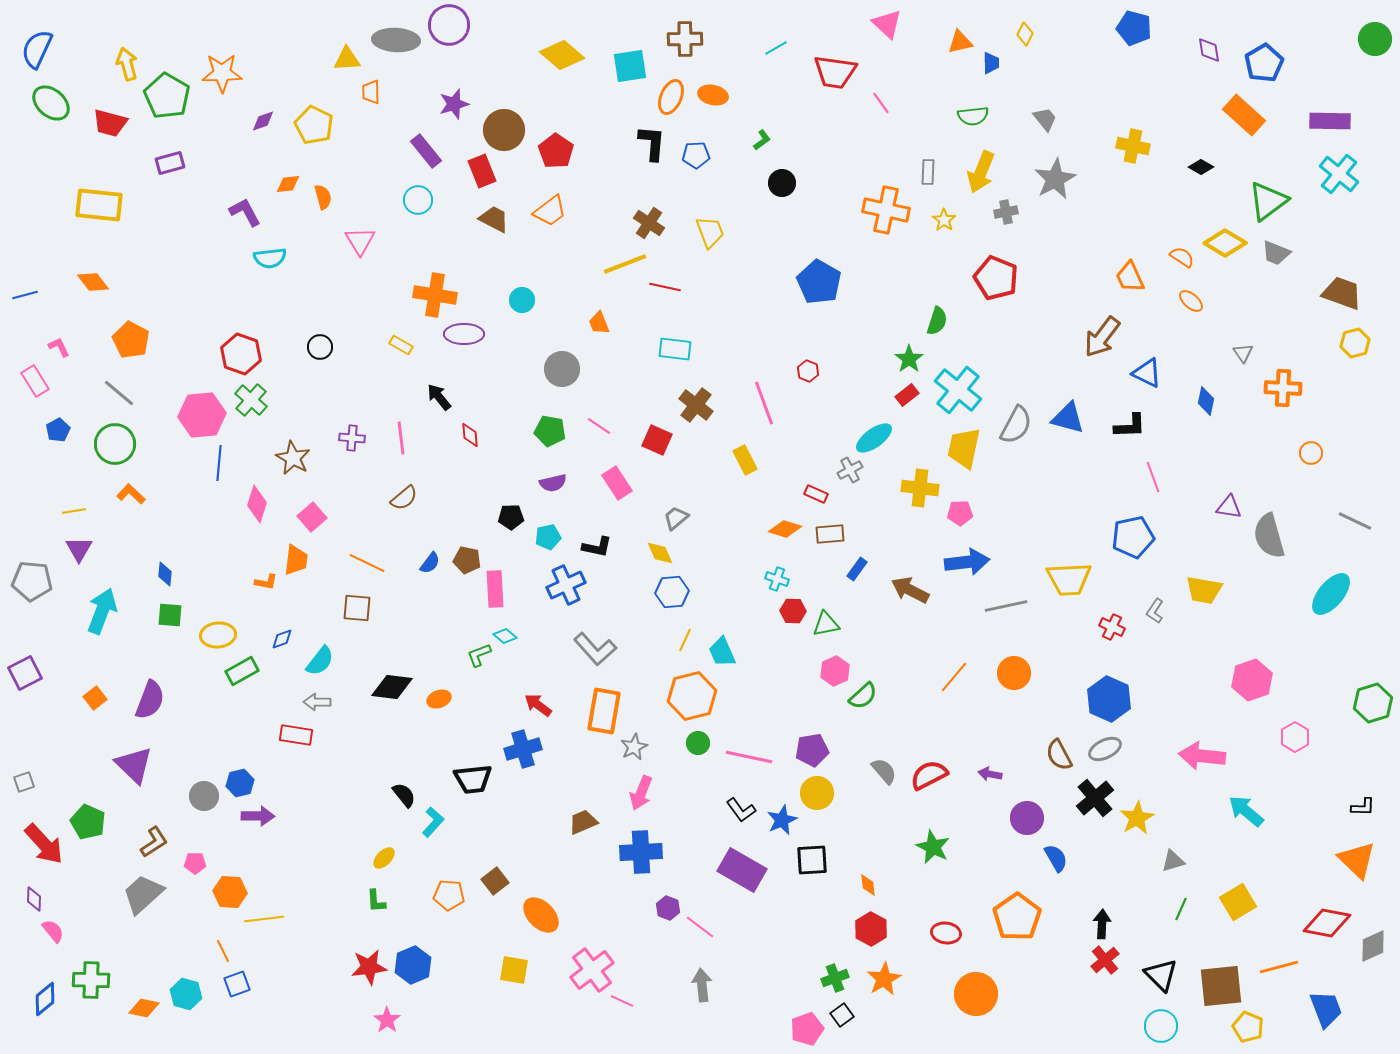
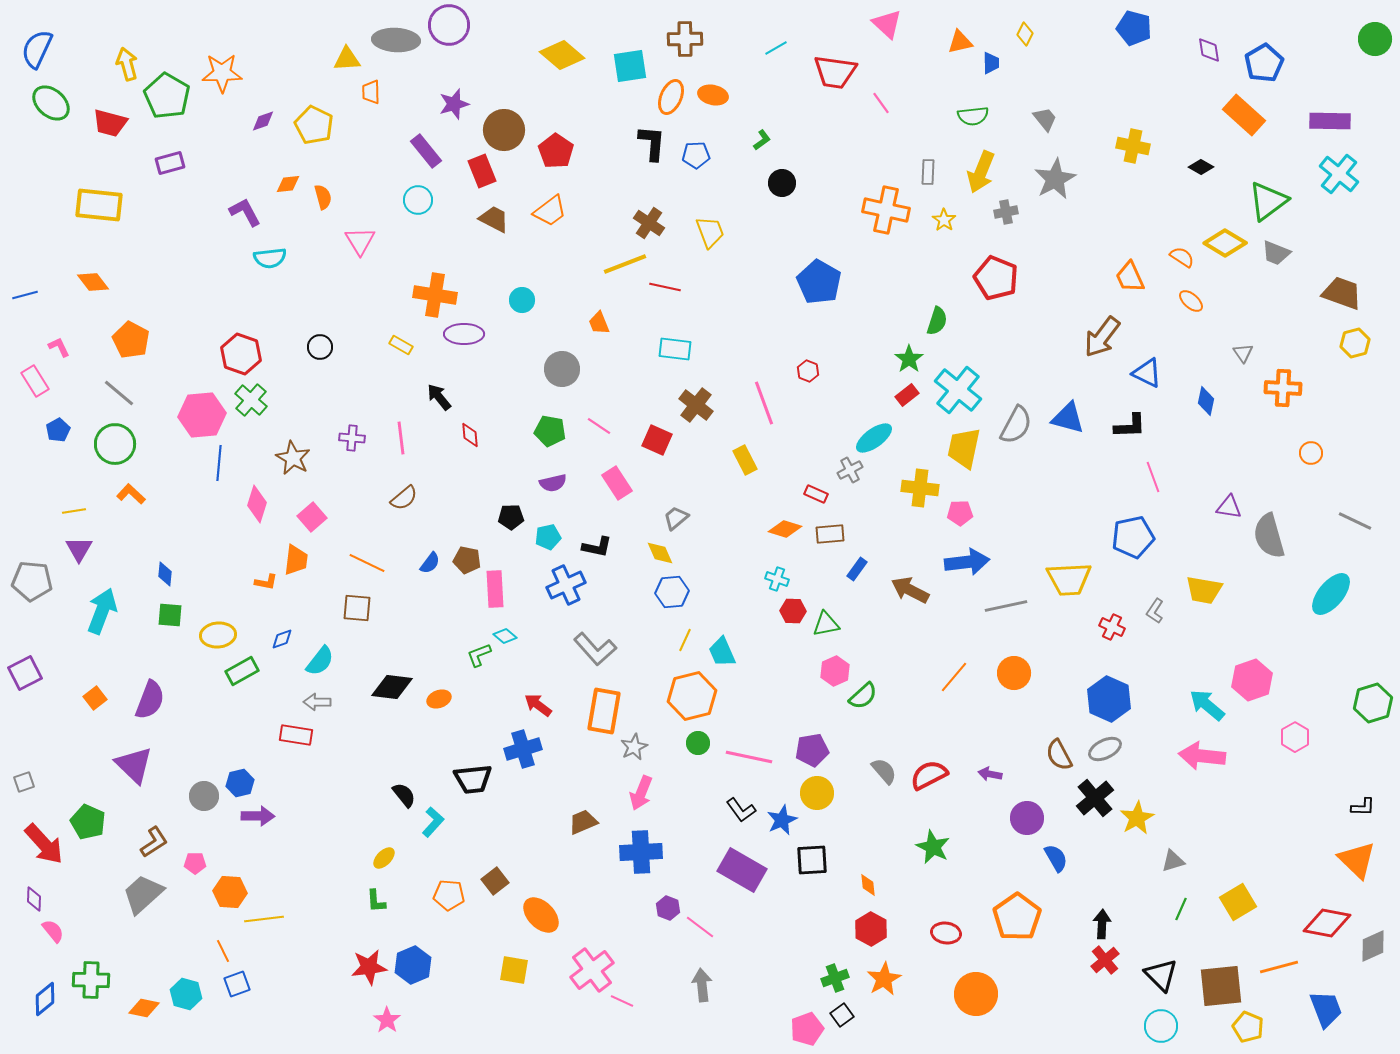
cyan arrow at (1246, 811): moved 39 px left, 106 px up
